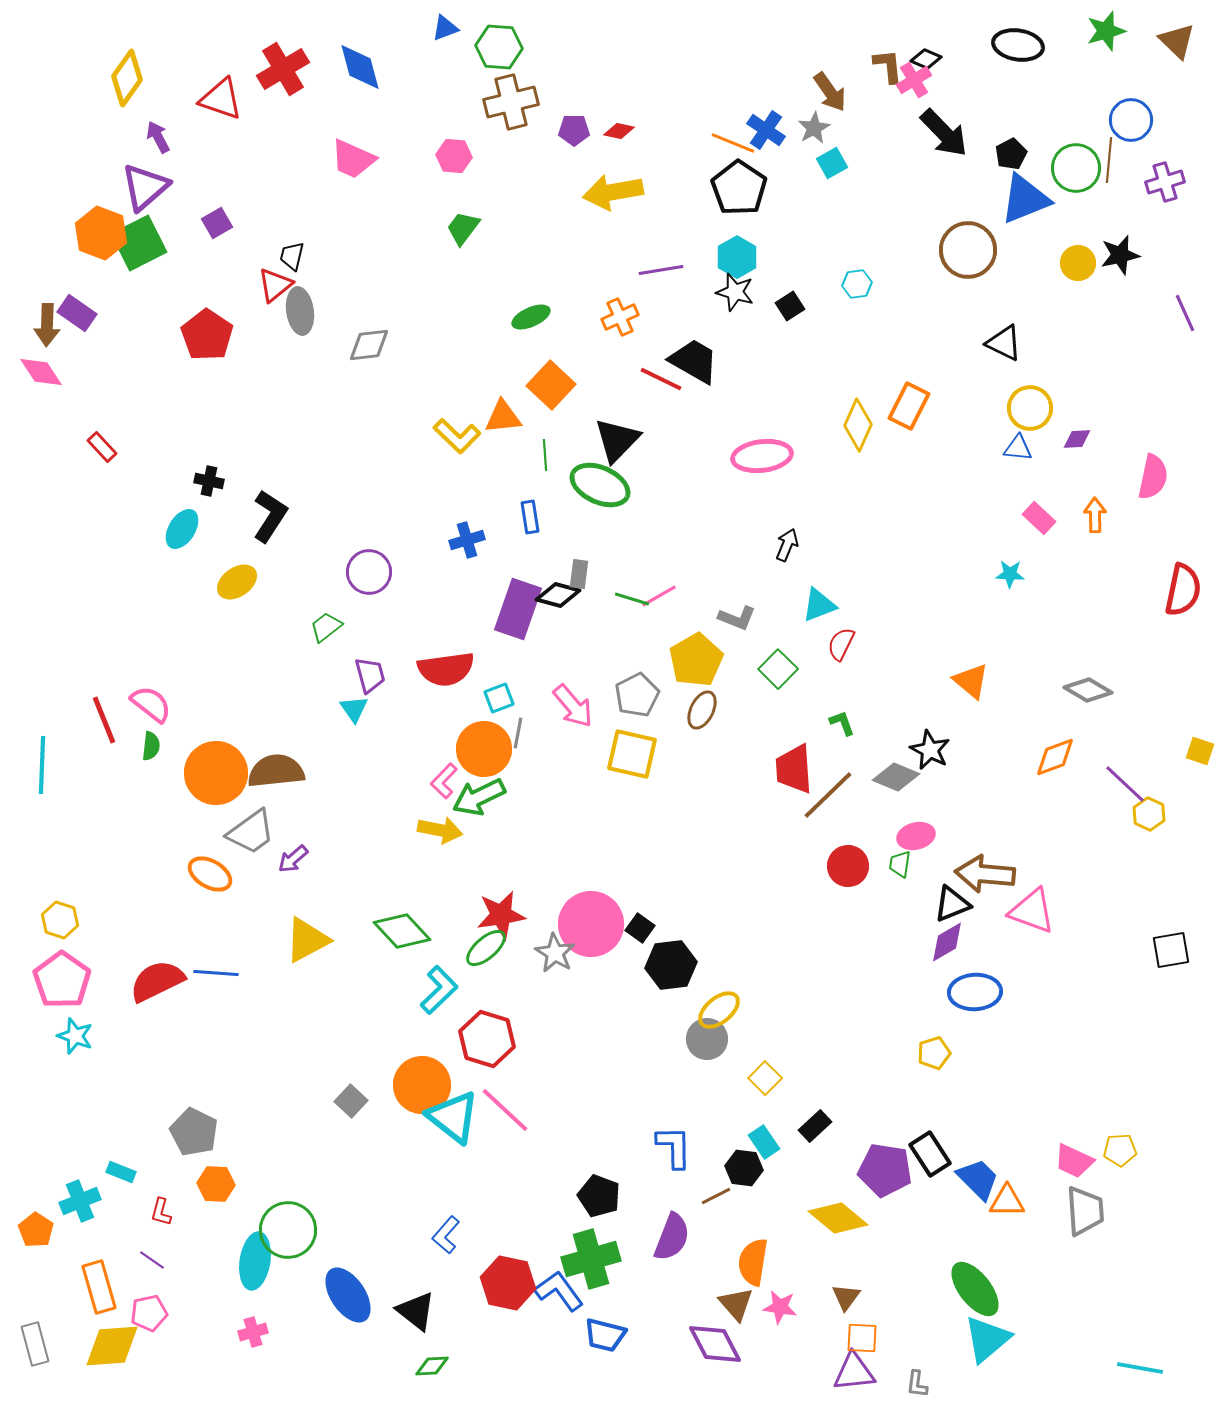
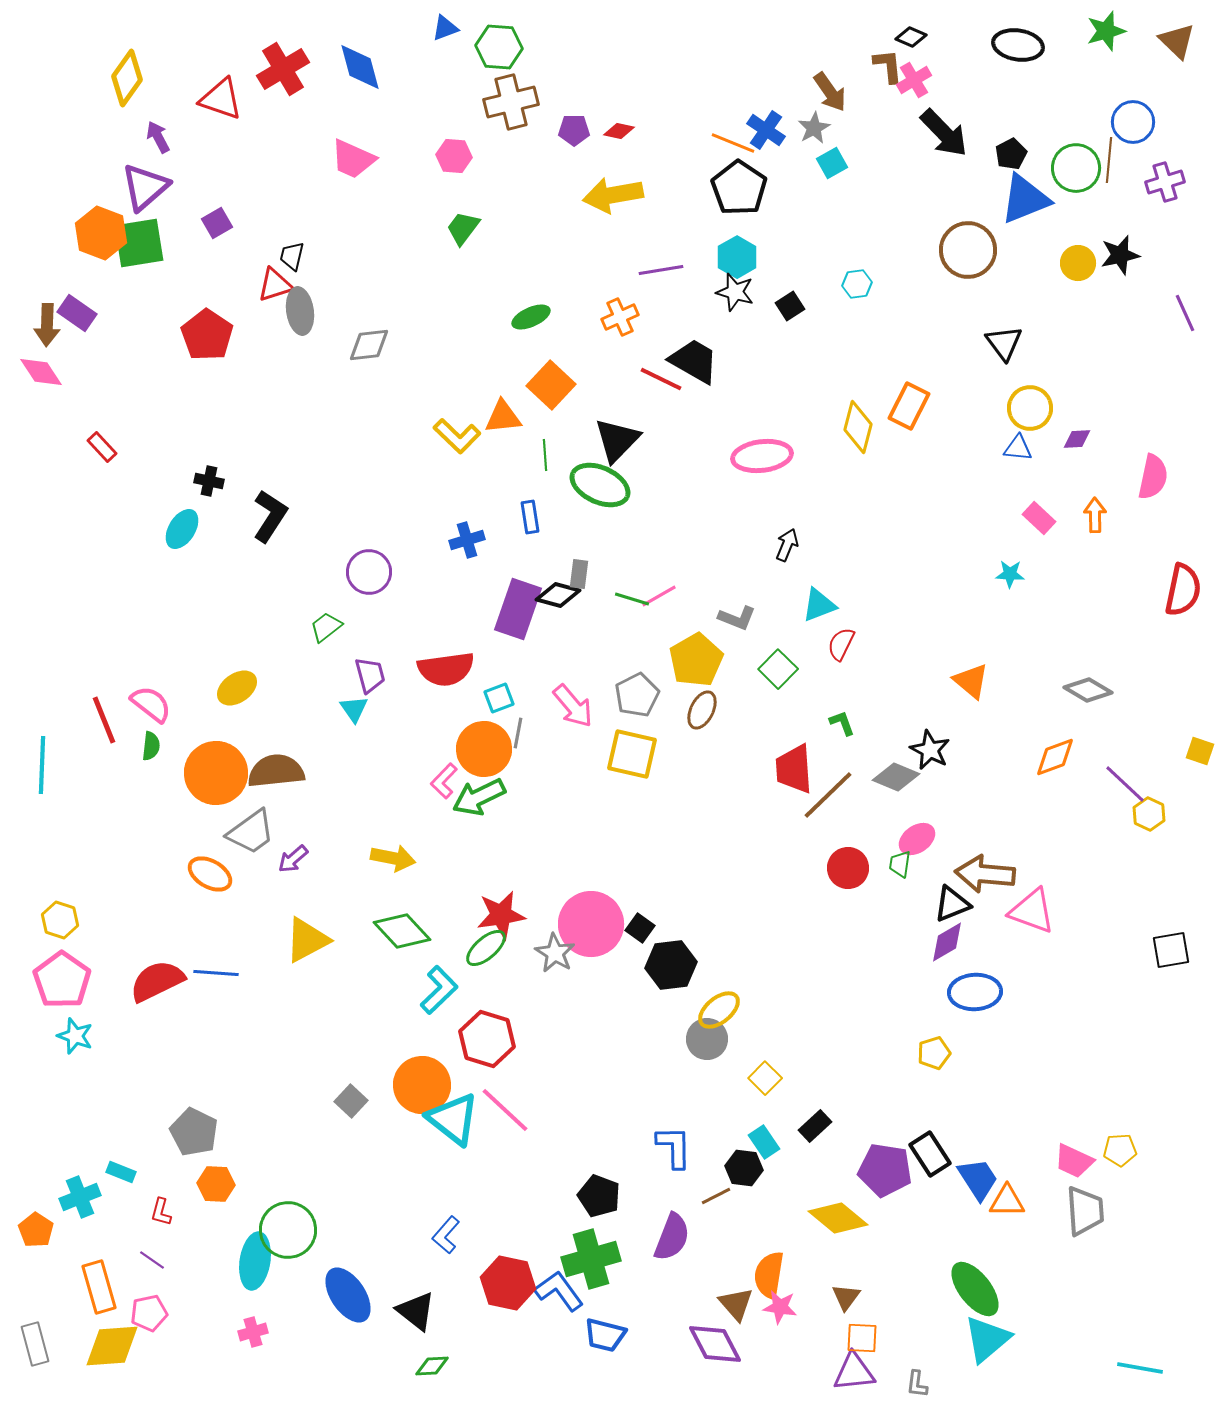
black diamond at (926, 59): moved 15 px left, 22 px up
blue circle at (1131, 120): moved 2 px right, 2 px down
yellow arrow at (613, 192): moved 3 px down
green square at (139, 243): rotated 18 degrees clockwise
red triangle at (275, 285): rotated 21 degrees clockwise
black triangle at (1004, 343): rotated 27 degrees clockwise
yellow diamond at (858, 425): moved 2 px down; rotated 9 degrees counterclockwise
yellow ellipse at (237, 582): moved 106 px down
yellow arrow at (440, 830): moved 47 px left, 28 px down
pink ellipse at (916, 836): moved 1 px right, 3 px down; rotated 21 degrees counterclockwise
red circle at (848, 866): moved 2 px down
cyan triangle at (453, 1117): moved 2 px down
blue trapezoid at (978, 1179): rotated 12 degrees clockwise
cyan cross at (80, 1201): moved 4 px up
orange semicircle at (753, 1262): moved 16 px right, 13 px down
